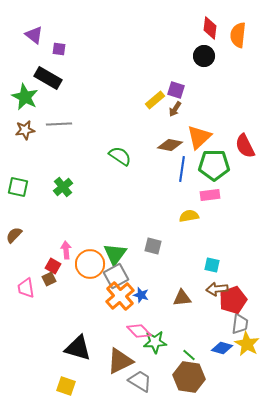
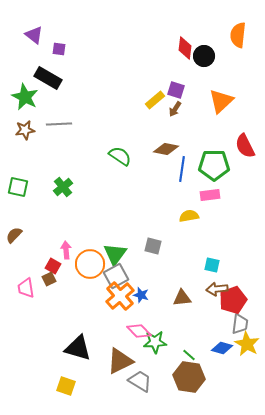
red diamond at (210, 28): moved 25 px left, 20 px down
orange triangle at (199, 137): moved 22 px right, 36 px up
brown diamond at (170, 145): moved 4 px left, 4 px down
